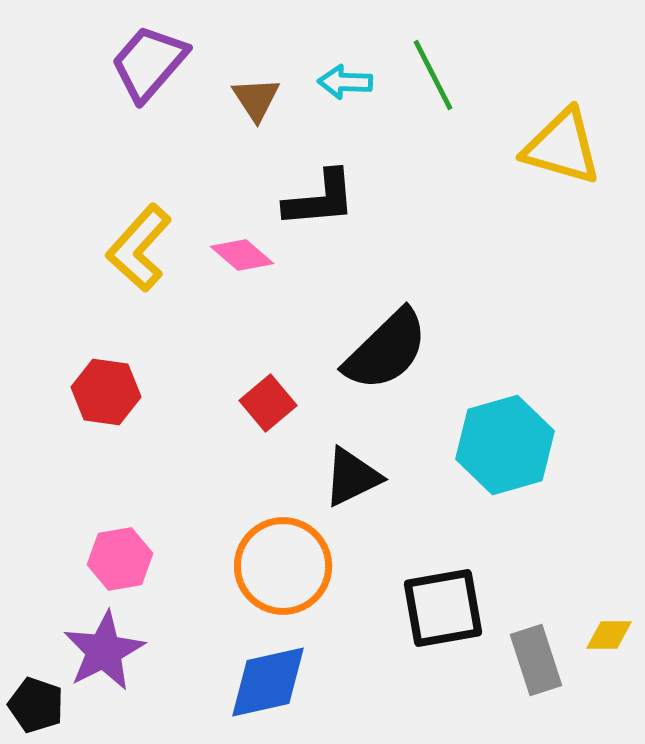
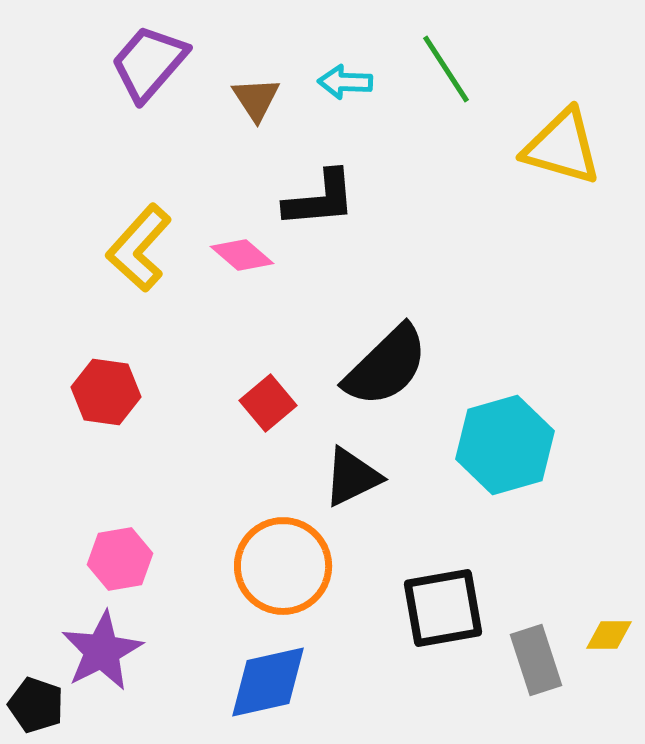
green line: moved 13 px right, 6 px up; rotated 6 degrees counterclockwise
black semicircle: moved 16 px down
purple star: moved 2 px left
